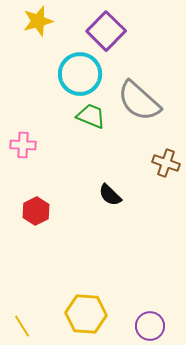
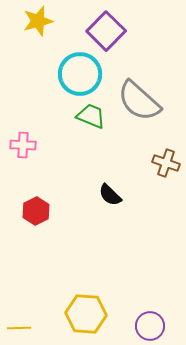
yellow line: moved 3 px left, 2 px down; rotated 60 degrees counterclockwise
